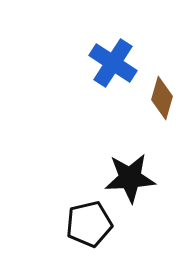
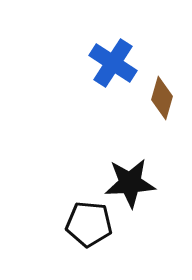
black star: moved 5 px down
black pentagon: rotated 18 degrees clockwise
